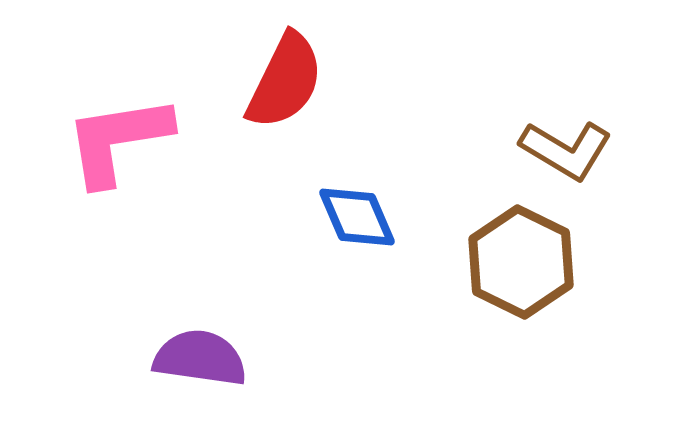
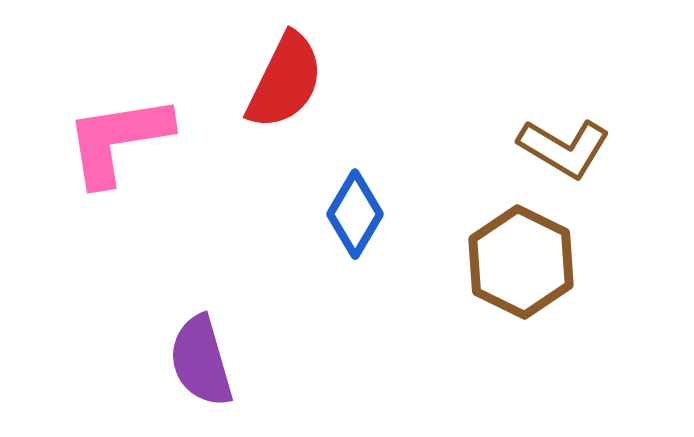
brown L-shape: moved 2 px left, 2 px up
blue diamond: moved 2 px left, 3 px up; rotated 54 degrees clockwise
purple semicircle: moved 1 px right, 3 px down; rotated 114 degrees counterclockwise
